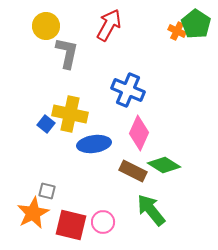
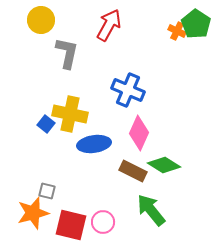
yellow circle: moved 5 px left, 6 px up
orange star: rotated 12 degrees clockwise
